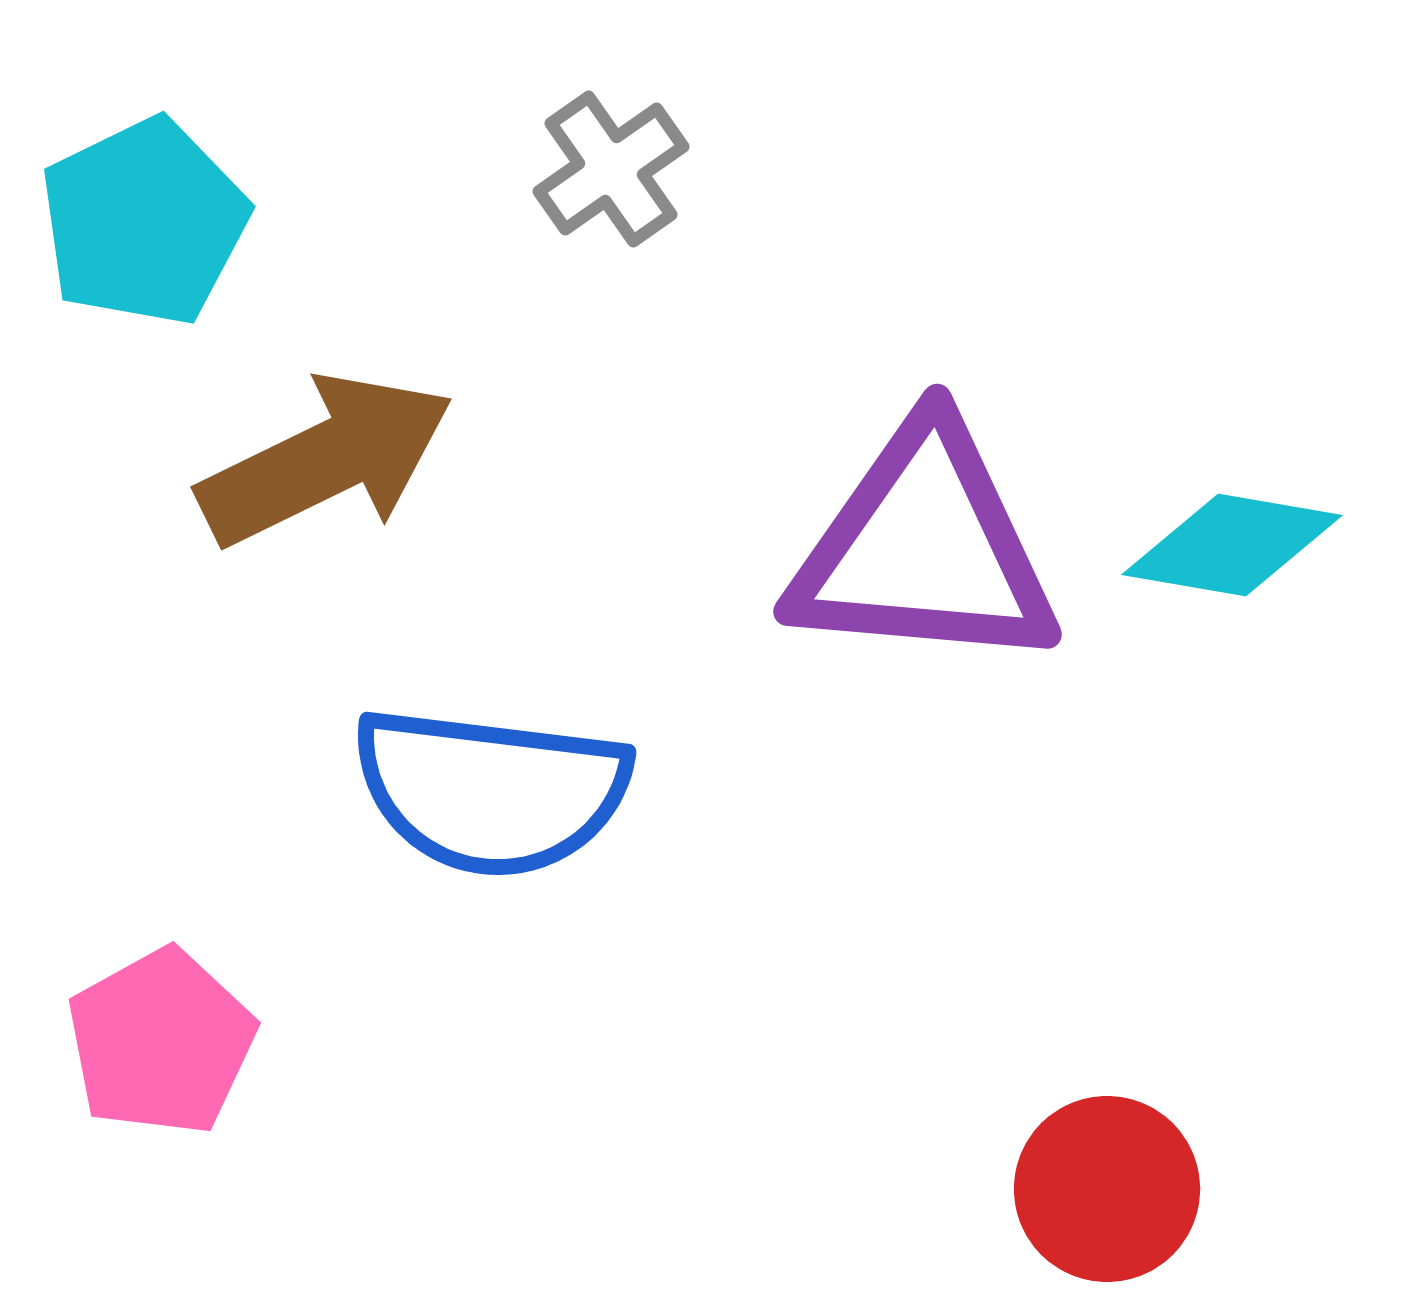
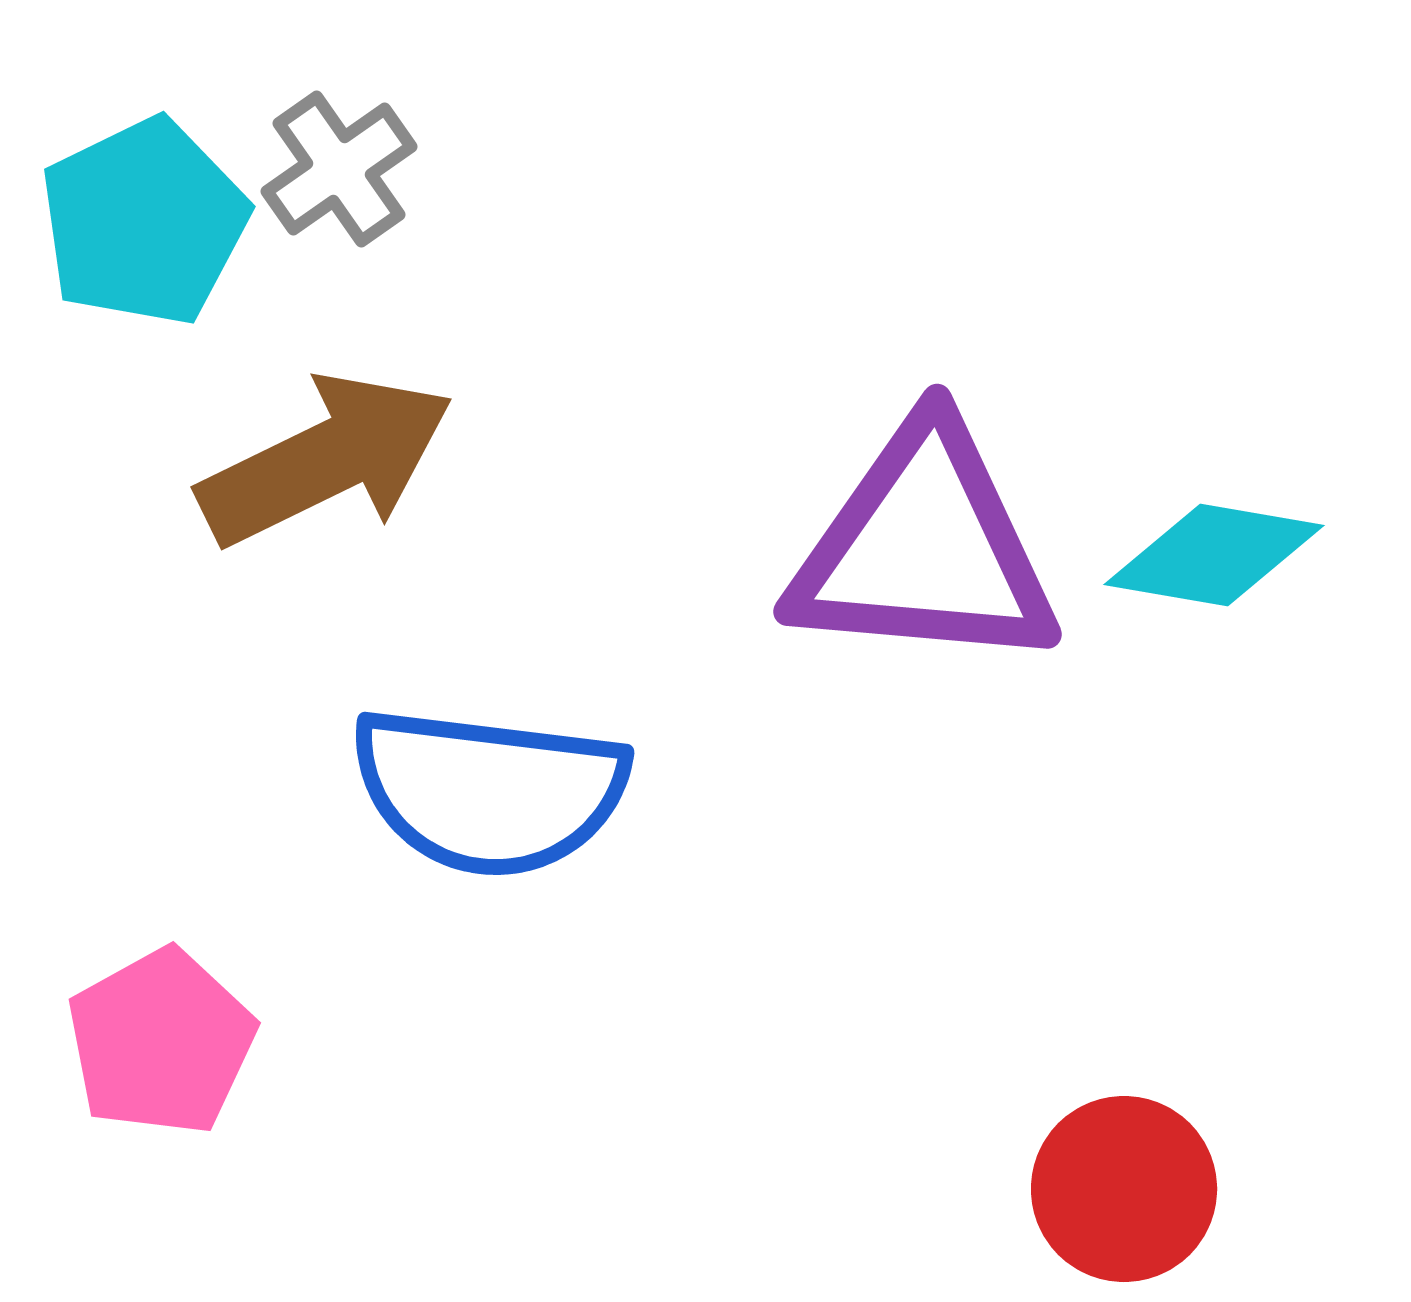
gray cross: moved 272 px left
cyan diamond: moved 18 px left, 10 px down
blue semicircle: moved 2 px left
red circle: moved 17 px right
